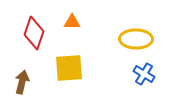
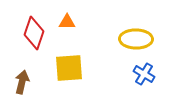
orange triangle: moved 5 px left
